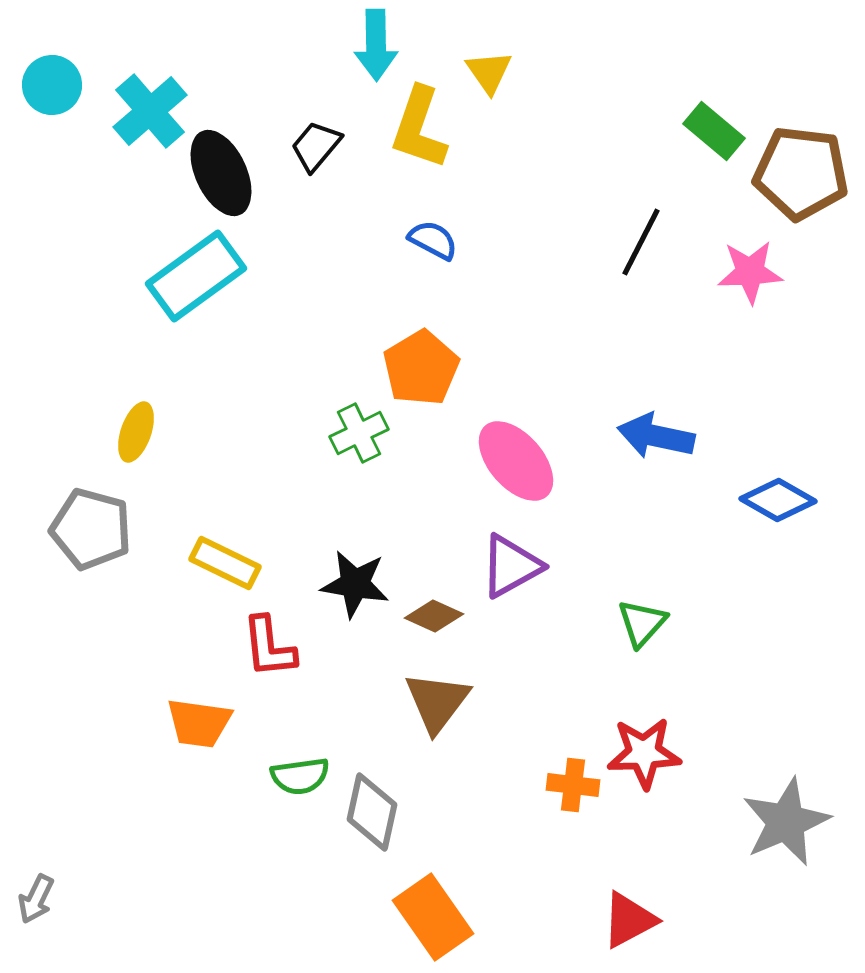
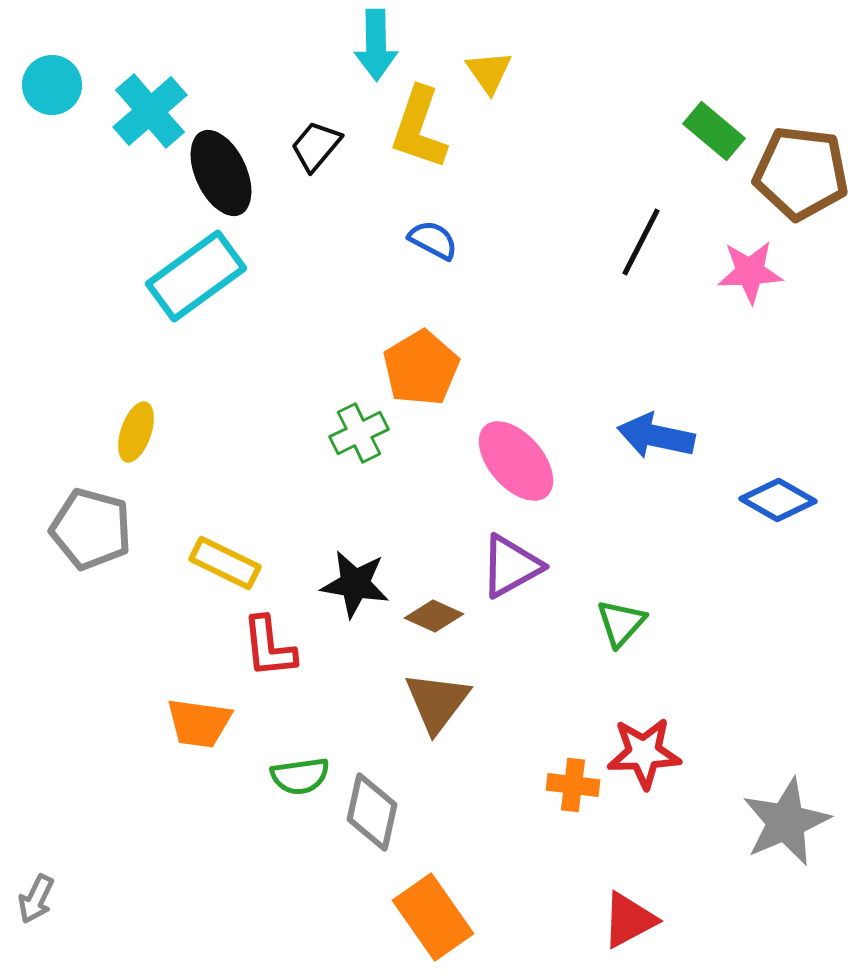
green triangle: moved 21 px left
